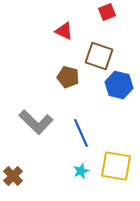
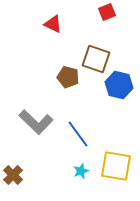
red triangle: moved 11 px left, 7 px up
brown square: moved 3 px left, 3 px down
blue line: moved 3 px left, 1 px down; rotated 12 degrees counterclockwise
brown cross: moved 1 px up
